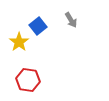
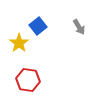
gray arrow: moved 8 px right, 7 px down
yellow star: moved 1 px down
